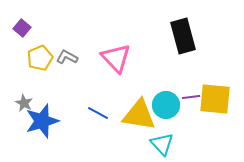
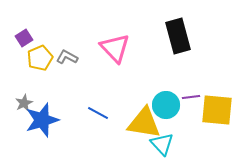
purple square: moved 2 px right, 10 px down; rotated 18 degrees clockwise
black rectangle: moved 5 px left
pink triangle: moved 1 px left, 10 px up
yellow square: moved 2 px right, 11 px down
gray star: rotated 18 degrees clockwise
yellow triangle: moved 5 px right, 8 px down
blue star: moved 1 px up
